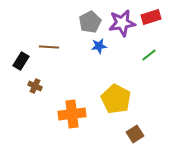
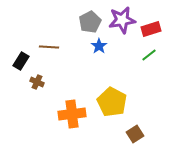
red rectangle: moved 12 px down
purple star: moved 3 px up
blue star: rotated 28 degrees counterclockwise
brown cross: moved 2 px right, 4 px up
yellow pentagon: moved 4 px left, 3 px down
